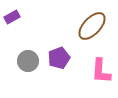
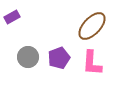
gray circle: moved 4 px up
pink L-shape: moved 9 px left, 8 px up
